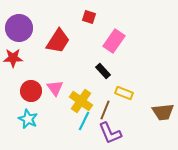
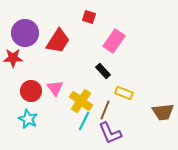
purple circle: moved 6 px right, 5 px down
